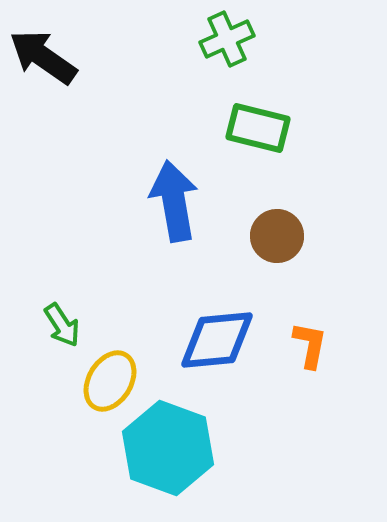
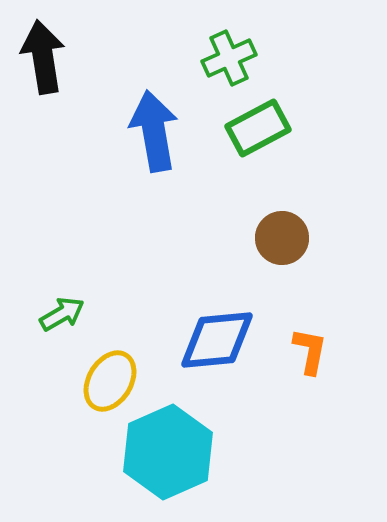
green cross: moved 2 px right, 19 px down
black arrow: rotated 46 degrees clockwise
green rectangle: rotated 42 degrees counterclockwise
blue arrow: moved 20 px left, 70 px up
brown circle: moved 5 px right, 2 px down
green arrow: moved 11 px up; rotated 87 degrees counterclockwise
orange L-shape: moved 6 px down
cyan hexagon: moved 4 px down; rotated 16 degrees clockwise
